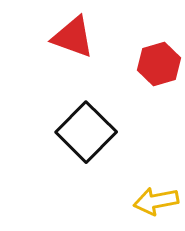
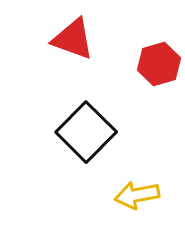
red triangle: moved 2 px down
yellow arrow: moved 19 px left, 6 px up
